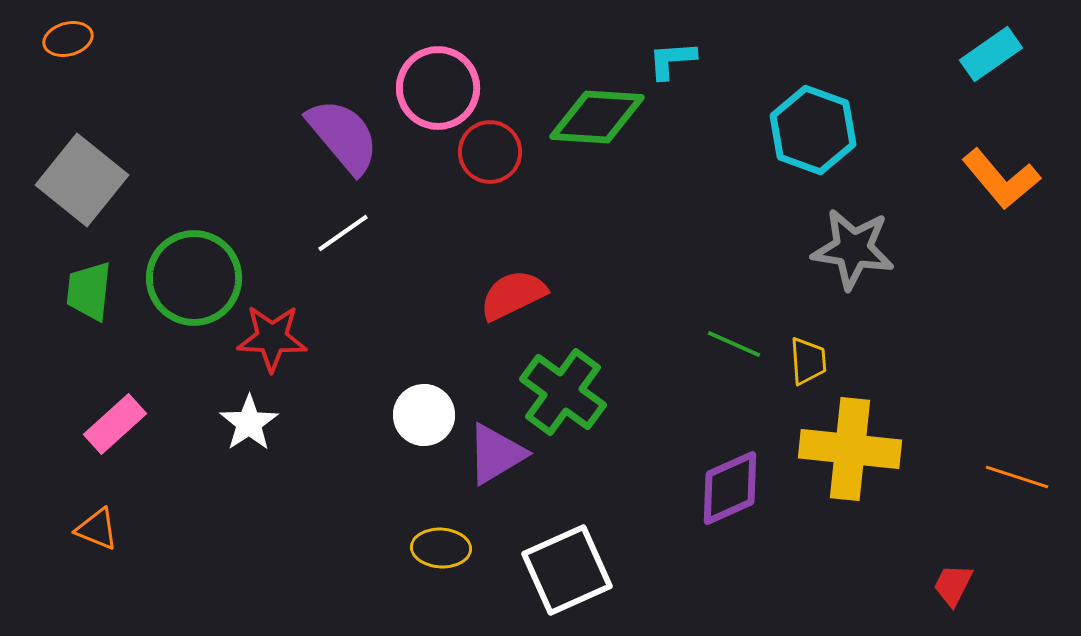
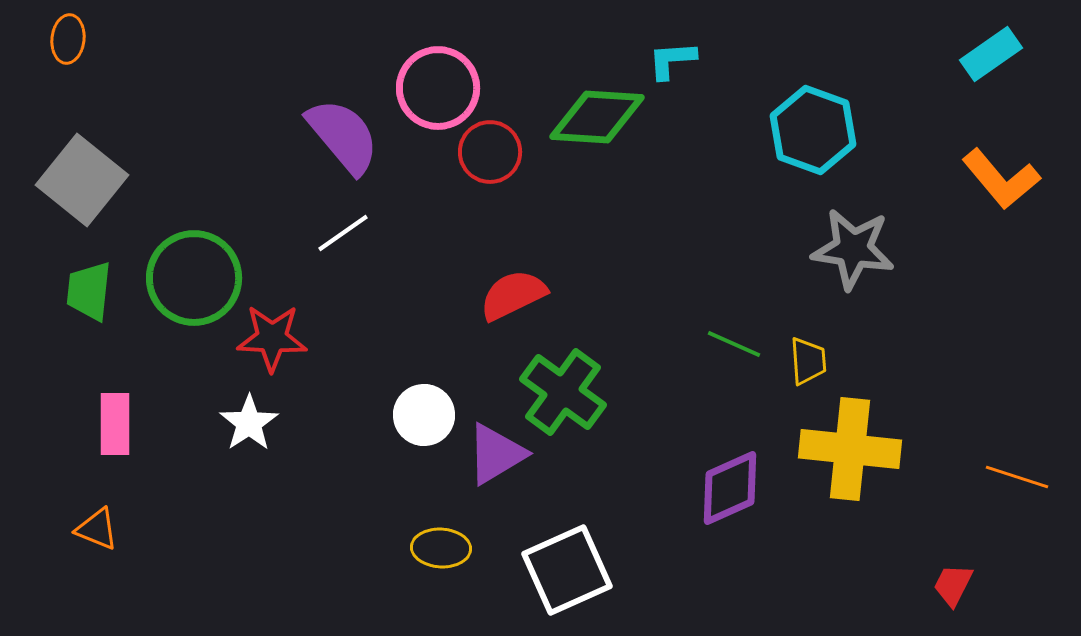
orange ellipse: rotated 69 degrees counterclockwise
pink rectangle: rotated 48 degrees counterclockwise
